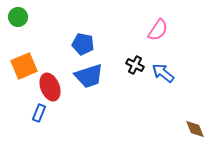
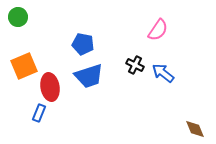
red ellipse: rotated 12 degrees clockwise
